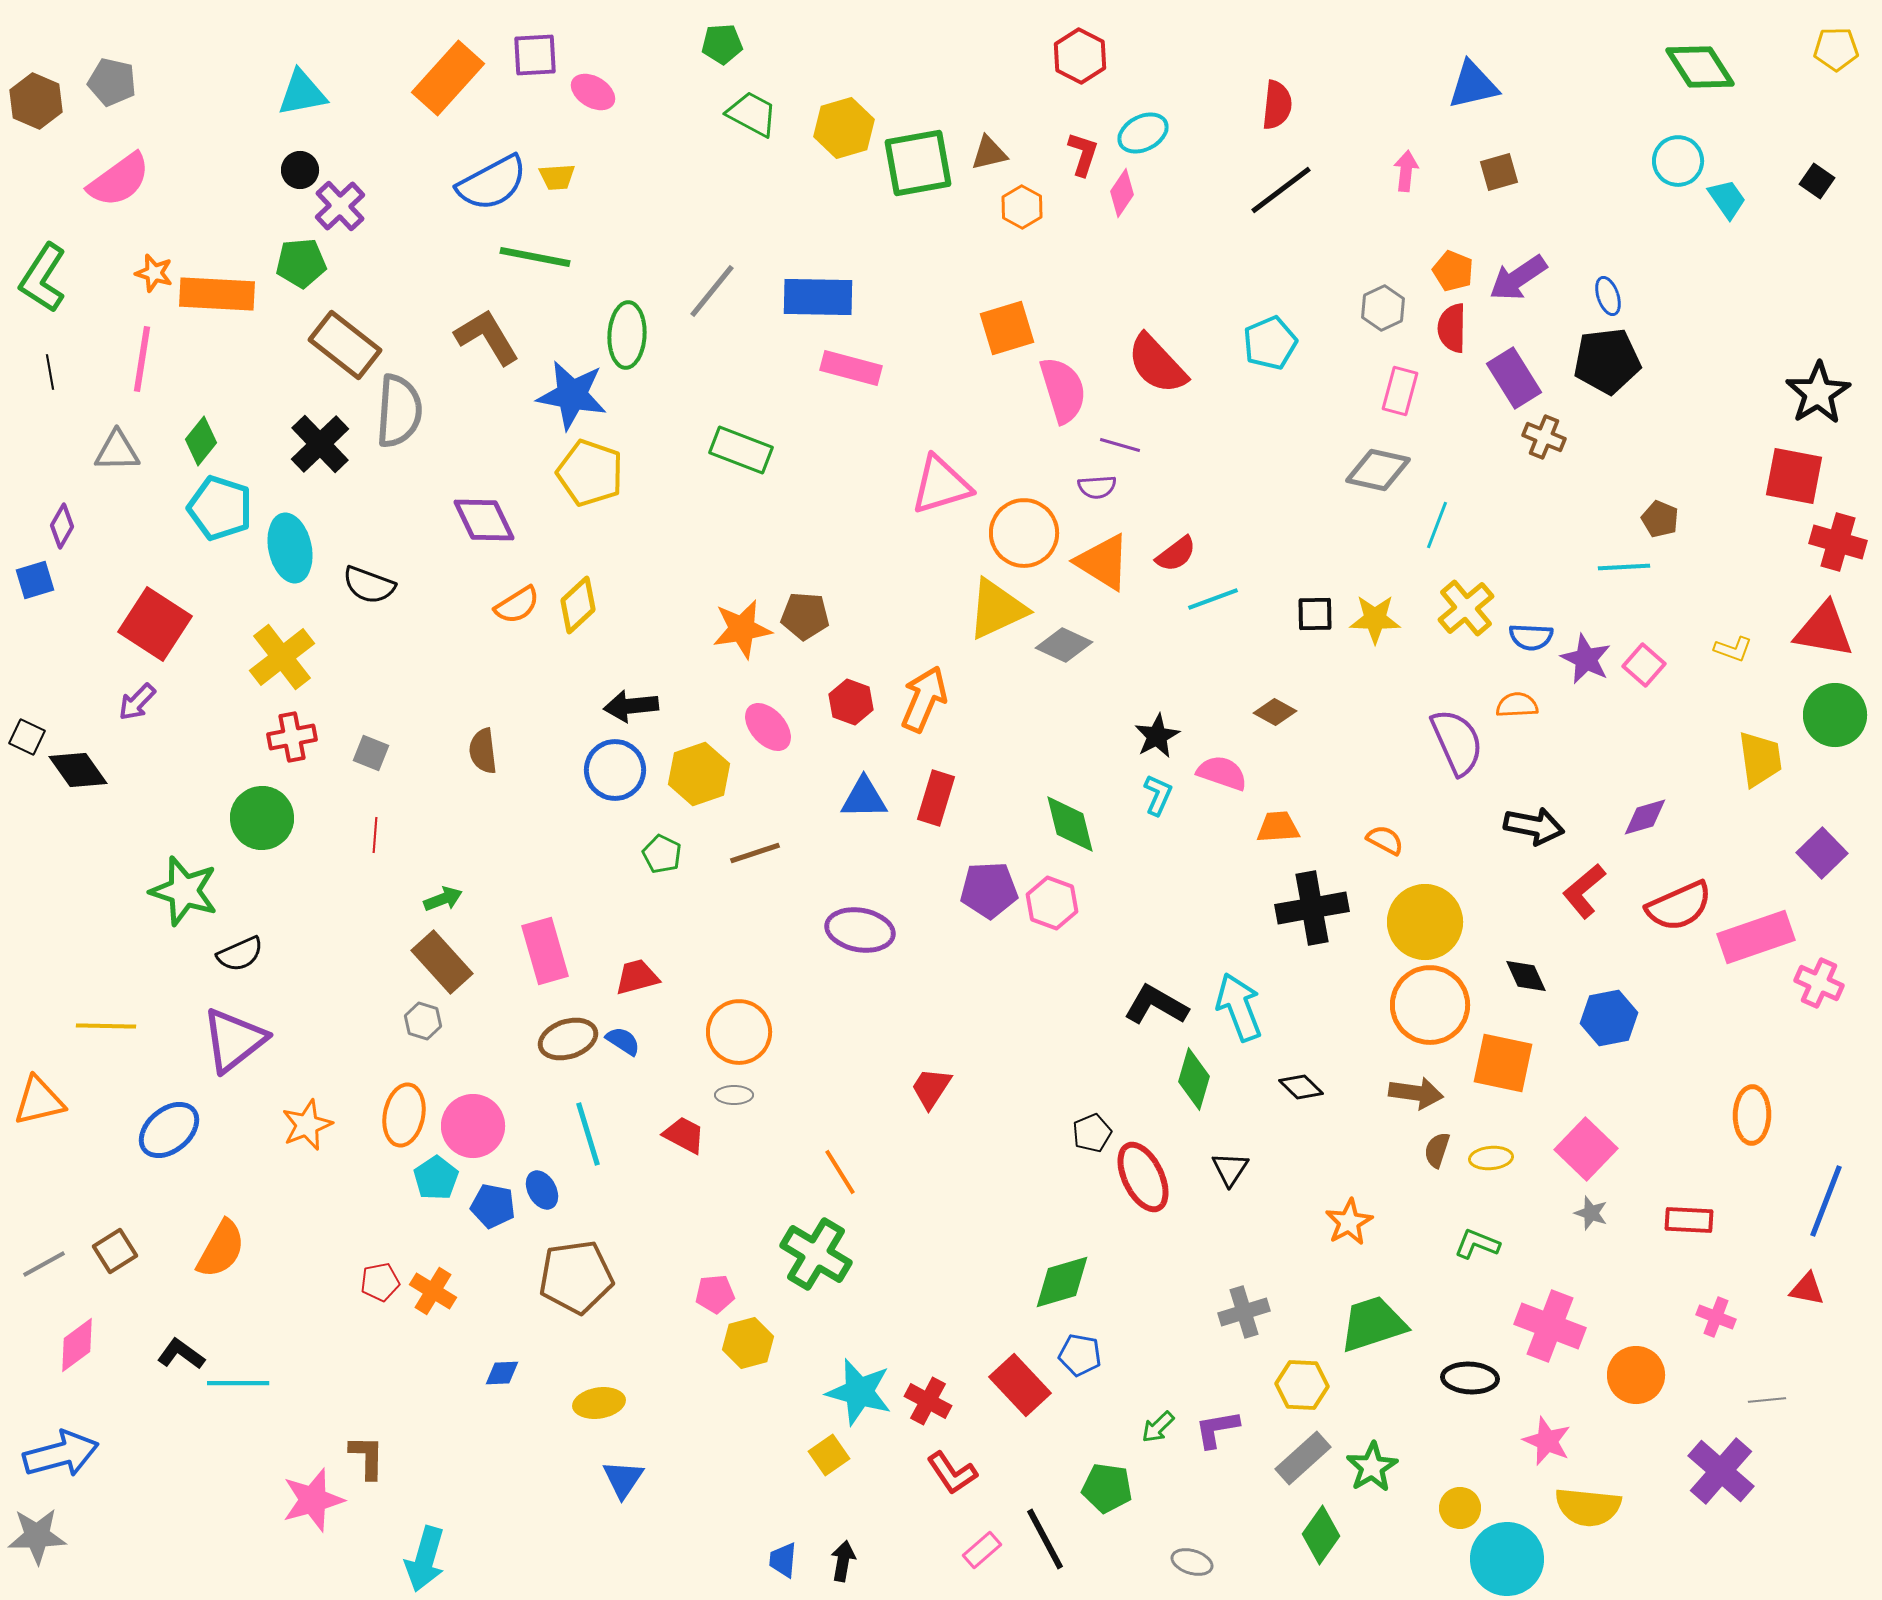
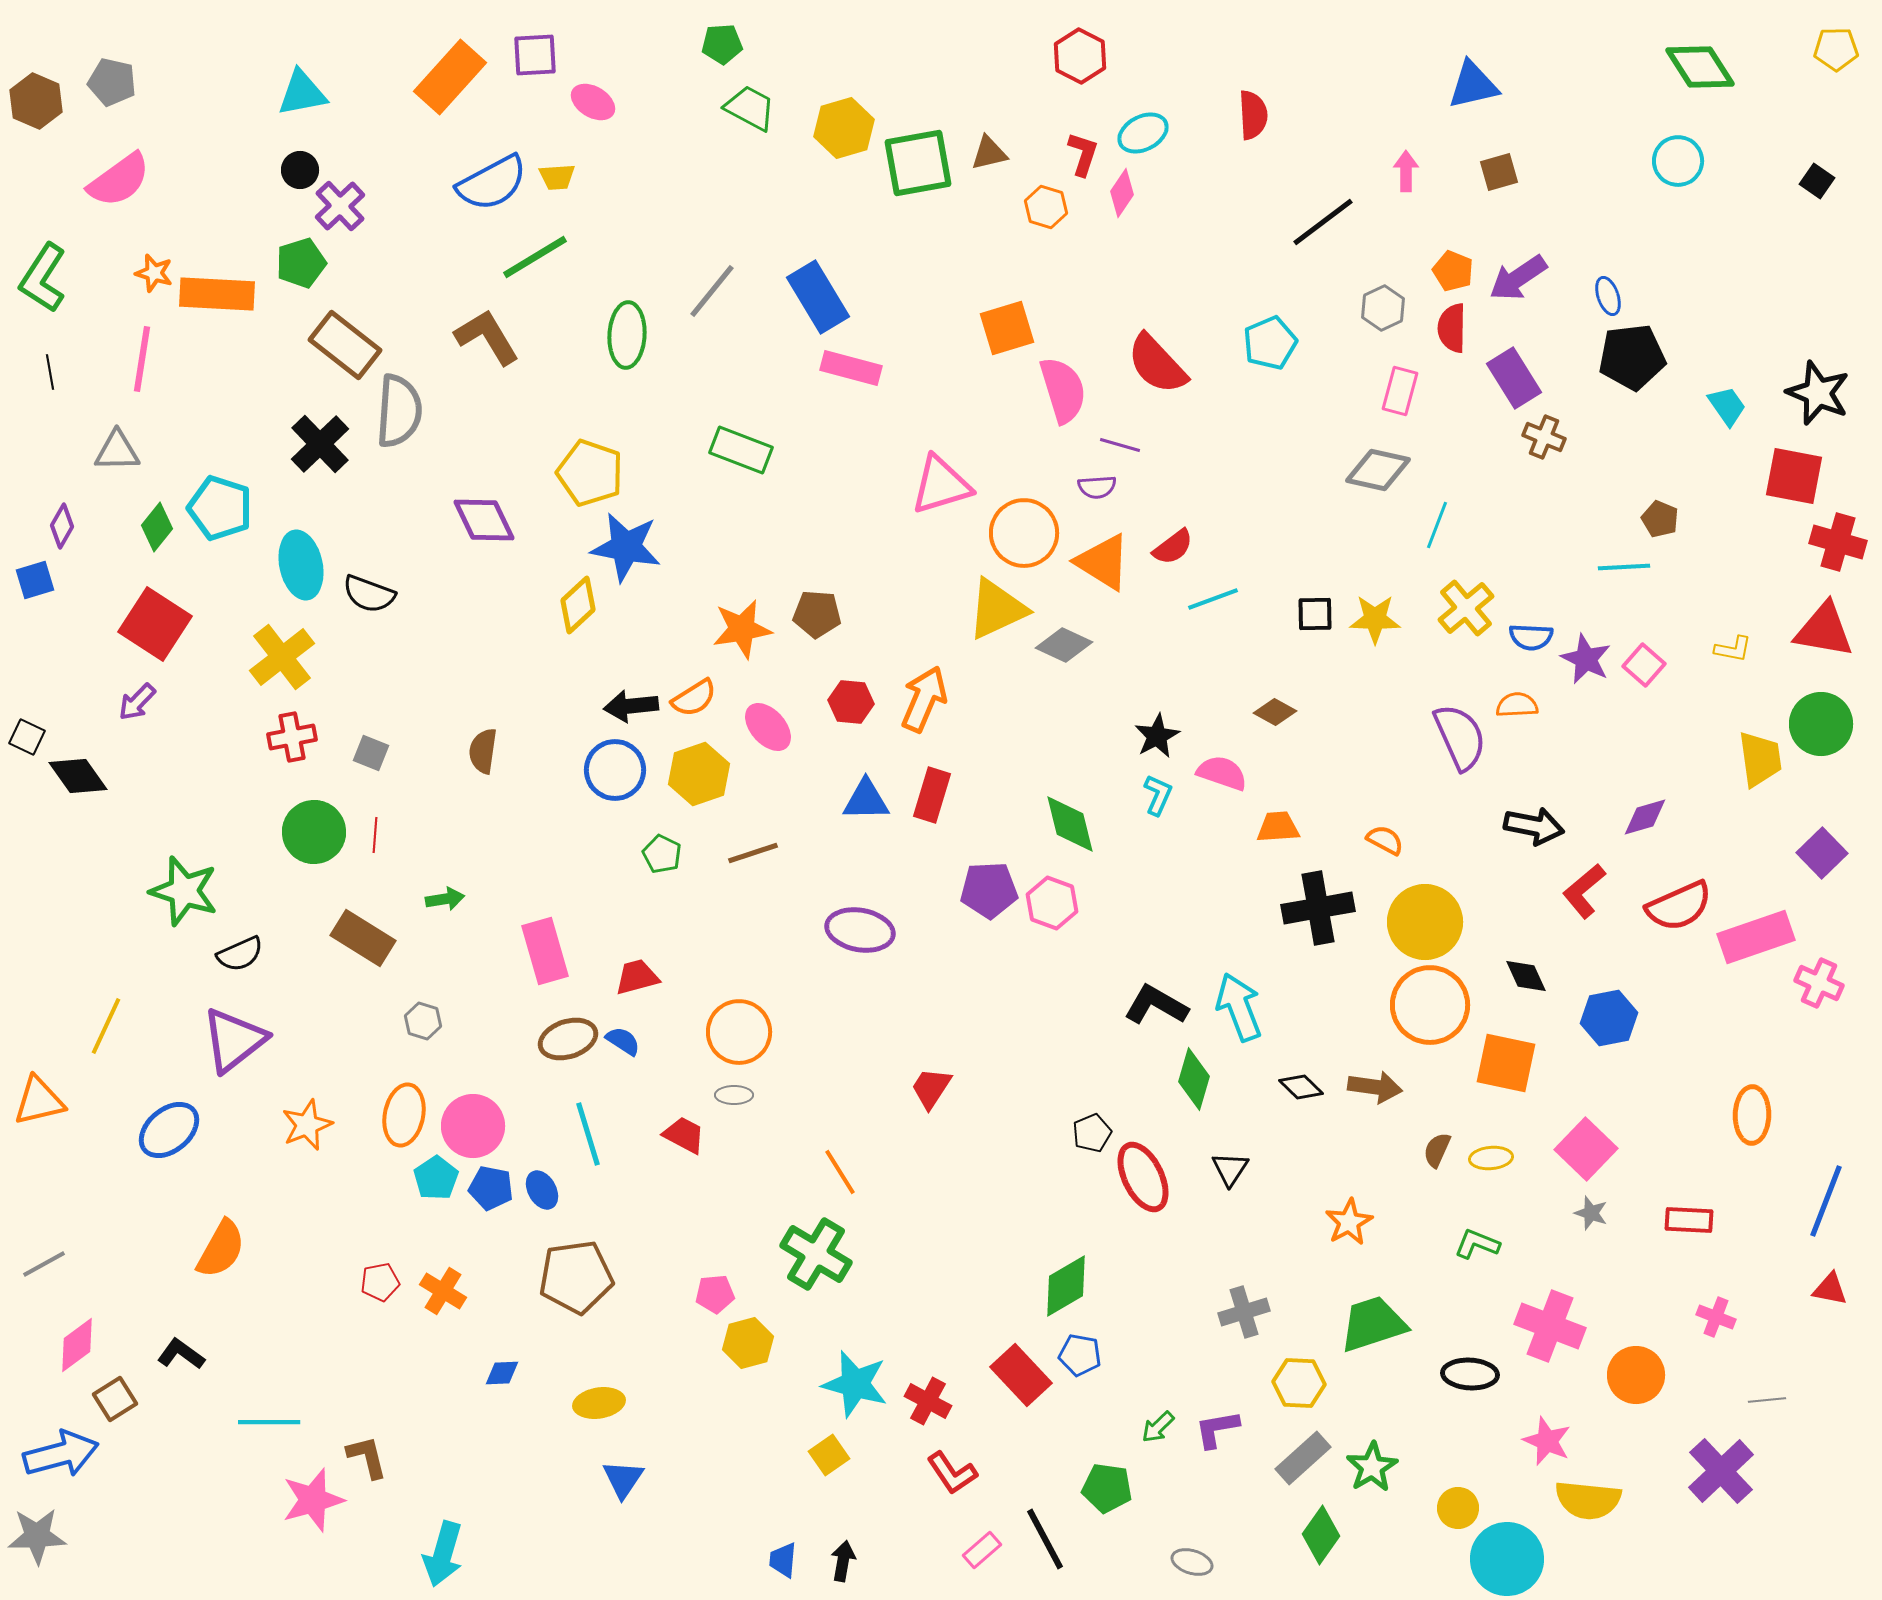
orange rectangle at (448, 78): moved 2 px right, 1 px up
pink ellipse at (593, 92): moved 10 px down
red semicircle at (1277, 105): moved 24 px left, 10 px down; rotated 9 degrees counterclockwise
green trapezoid at (752, 114): moved 2 px left, 6 px up
pink arrow at (1406, 171): rotated 6 degrees counterclockwise
black line at (1281, 190): moved 42 px right, 32 px down
cyan trapezoid at (1727, 199): moved 207 px down
orange hexagon at (1022, 207): moved 24 px right; rotated 12 degrees counterclockwise
green line at (535, 257): rotated 42 degrees counterclockwise
green pentagon at (301, 263): rotated 12 degrees counterclockwise
blue rectangle at (818, 297): rotated 58 degrees clockwise
black pentagon at (1607, 361): moved 25 px right, 4 px up
black star at (1818, 393): rotated 18 degrees counterclockwise
blue star at (572, 395): moved 54 px right, 152 px down
green diamond at (201, 441): moved 44 px left, 86 px down
cyan ellipse at (290, 548): moved 11 px right, 17 px down
red semicircle at (1176, 554): moved 3 px left, 7 px up
black semicircle at (369, 585): moved 9 px down
orange semicircle at (517, 605): moved 177 px right, 93 px down
brown pentagon at (805, 616): moved 12 px right, 2 px up
yellow L-shape at (1733, 649): rotated 9 degrees counterclockwise
red hexagon at (851, 702): rotated 15 degrees counterclockwise
green circle at (1835, 715): moved 14 px left, 9 px down
purple semicircle at (1457, 742): moved 3 px right, 5 px up
brown semicircle at (483, 751): rotated 15 degrees clockwise
black diamond at (78, 770): moved 6 px down
blue triangle at (864, 798): moved 2 px right, 2 px down
red rectangle at (936, 798): moved 4 px left, 3 px up
green circle at (262, 818): moved 52 px right, 14 px down
brown line at (755, 853): moved 2 px left
green arrow at (443, 899): moved 2 px right; rotated 12 degrees clockwise
black cross at (1312, 908): moved 6 px right
brown rectangle at (442, 962): moved 79 px left, 24 px up; rotated 16 degrees counterclockwise
yellow line at (106, 1026): rotated 66 degrees counterclockwise
orange square at (1503, 1063): moved 3 px right
brown arrow at (1416, 1093): moved 41 px left, 6 px up
brown semicircle at (1437, 1150): rotated 6 degrees clockwise
blue pentagon at (493, 1206): moved 2 px left, 18 px up
brown square at (115, 1251): moved 148 px down
green diamond at (1062, 1282): moved 4 px right, 4 px down; rotated 14 degrees counterclockwise
red triangle at (1807, 1289): moved 23 px right
orange cross at (433, 1291): moved 10 px right
black ellipse at (1470, 1378): moved 4 px up
cyan line at (238, 1383): moved 31 px right, 39 px down
red rectangle at (1020, 1385): moved 1 px right, 10 px up
yellow hexagon at (1302, 1385): moved 3 px left, 2 px up
cyan star at (859, 1392): moved 4 px left, 8 px up
brown L-shape at (367, 1457): rotated 15 degrees counterclockwise
purple cross at (1721, 1471): rotated 6 degrees clockwise
yellow semicircle at (1588, 1507): moved 7 px up
yellow circle at (1460, 1508): moved 2 px left
cyan arrow at (425, 1559): moved 18 px right, 5 px up
